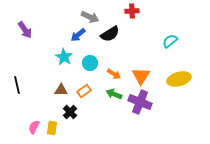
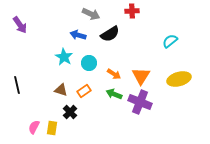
gray arrow: moved 1 px right, 3 px up
purple arrow: moved 5 px left, 5 px up
blue arrow: rotated 56 degrees clockwise
cyan circle: moved 1 px left
brown triangle: rotated 16 degrees clockwise
